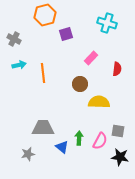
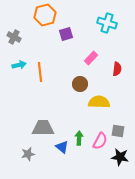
gray cross: moved 2 px up
orange line: moved 3 px left, 1 px up
